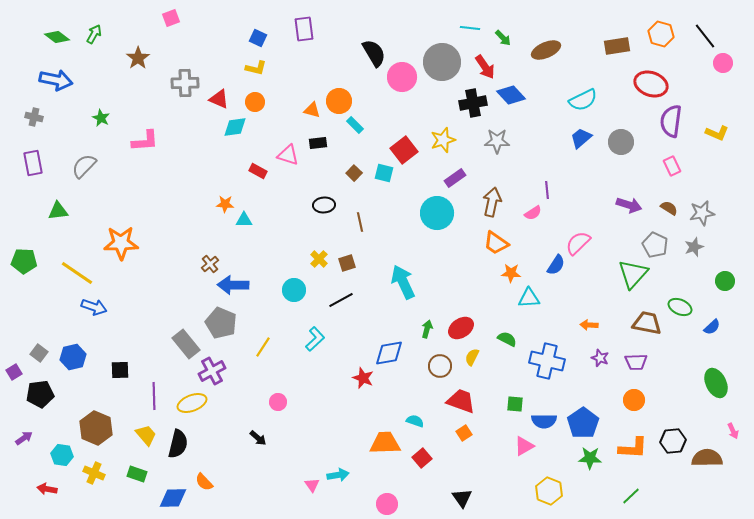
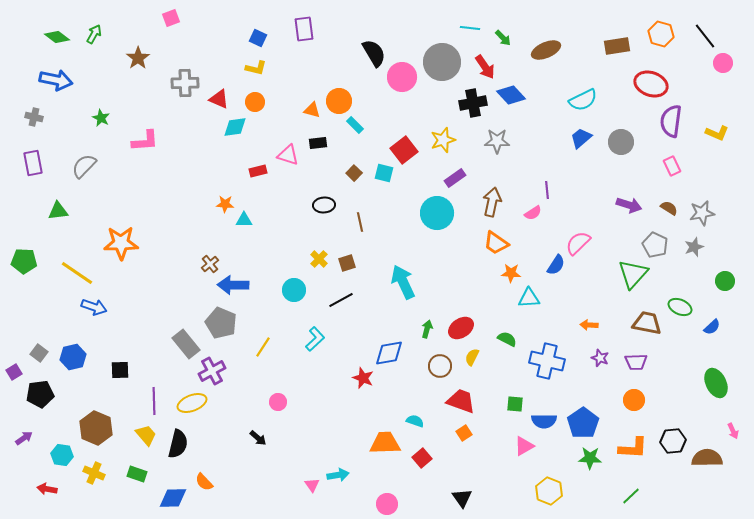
red rectangle at (258, 171): rotated 42 degrees counterclockwise
purple line at (154, 396): moved 5 px down
